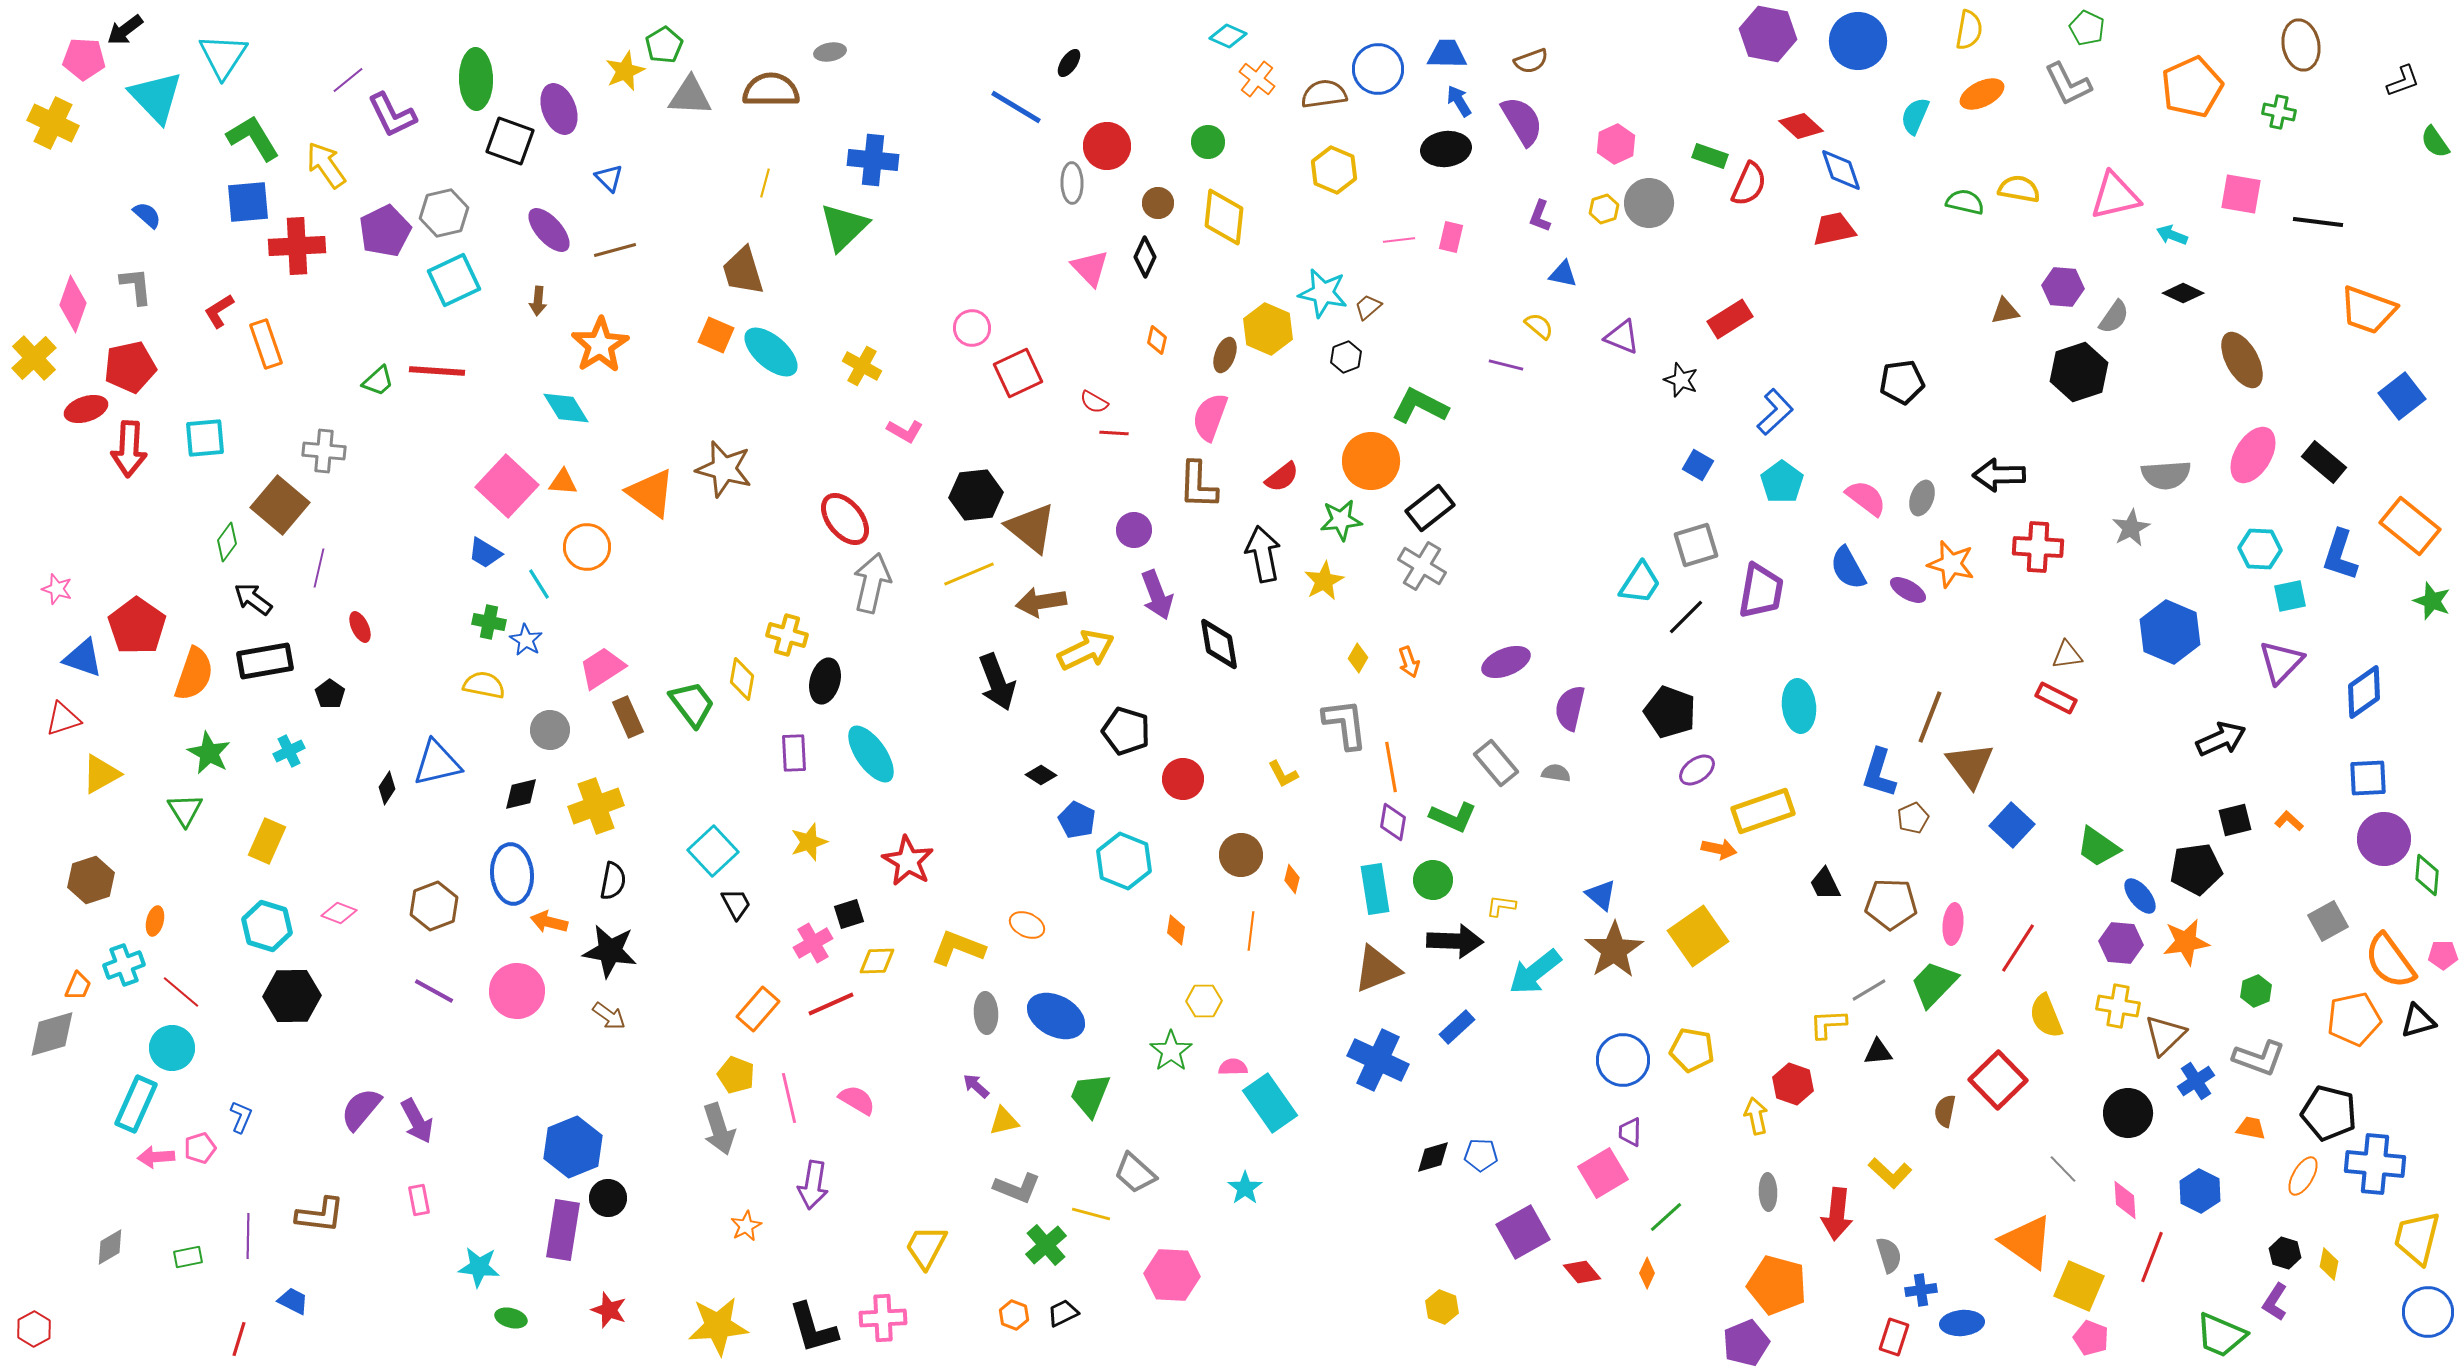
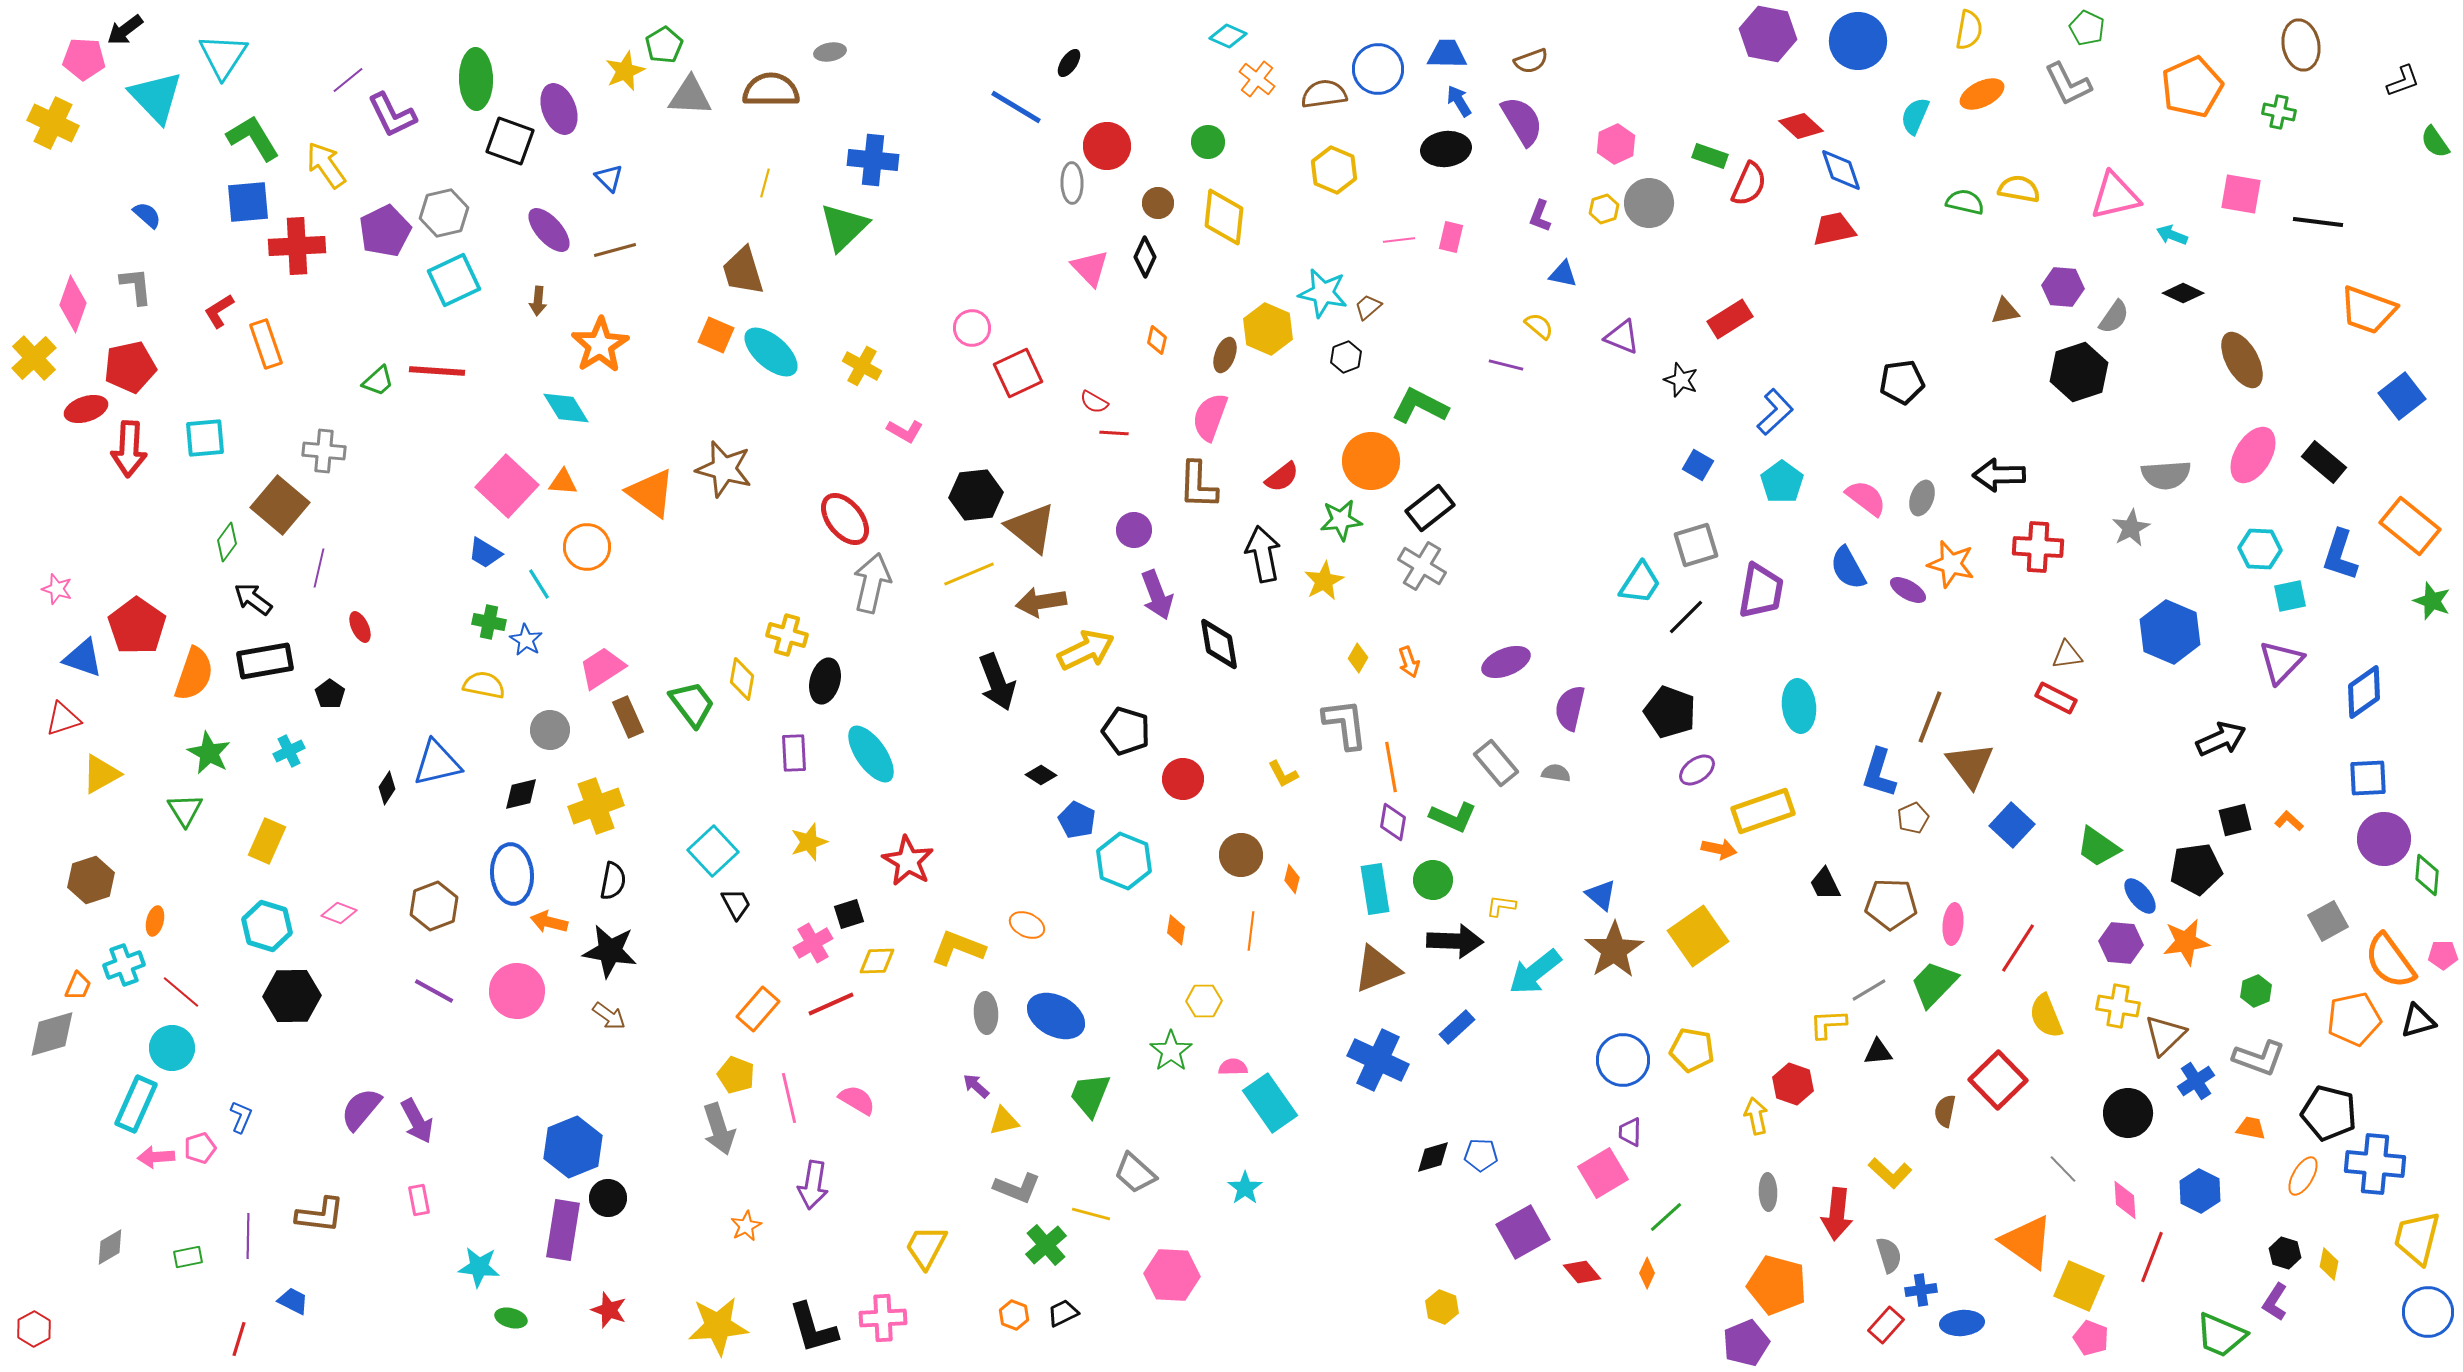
red rectangle at (1894, 1337): moved 8 px left, 12 px up; rotated 24 degrees clockwise
